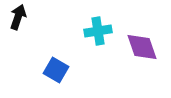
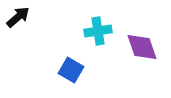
black arrow: rotated 30 degrees clockwise
blue square: moved 15 px right
